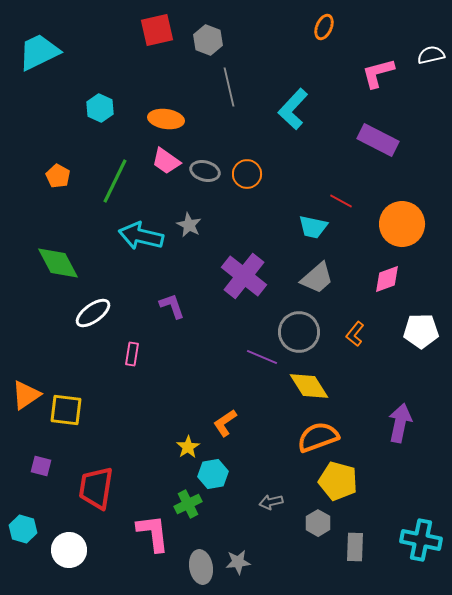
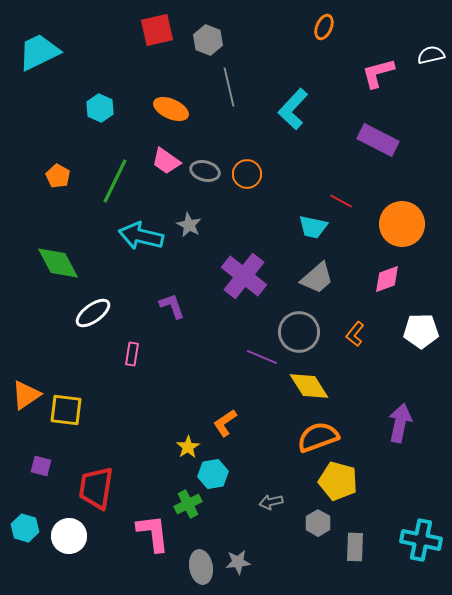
orange ellipse at (166, 119): moved 5 px right, 10 px up; rotated 16 degrees clockwise
cyan hexagon at (23, 529): moved 2 px right, 1 px up
white circle at (69, 550): moved 14 px up
